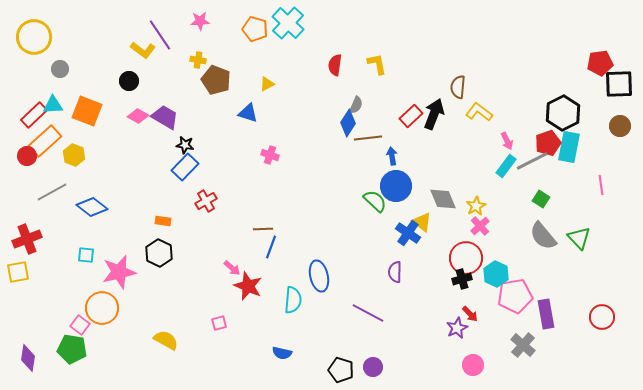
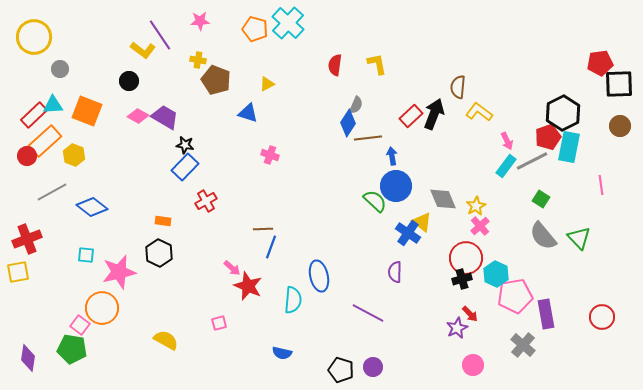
red pentagon at (548, 143): moved 6 px up
